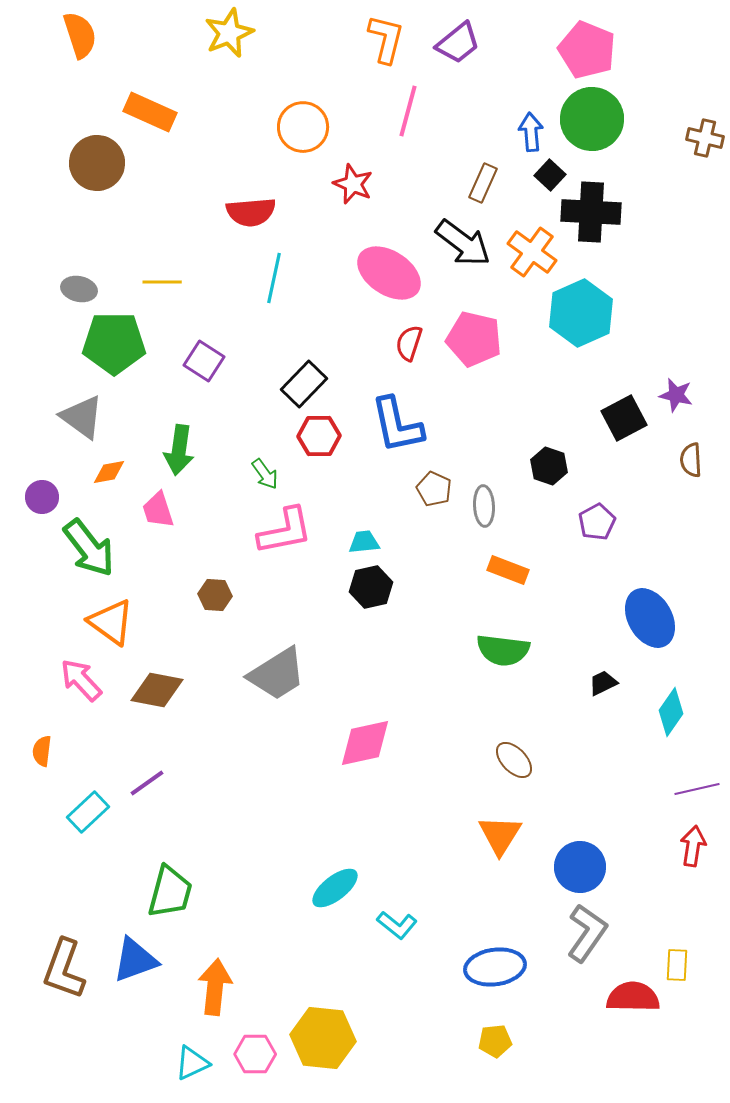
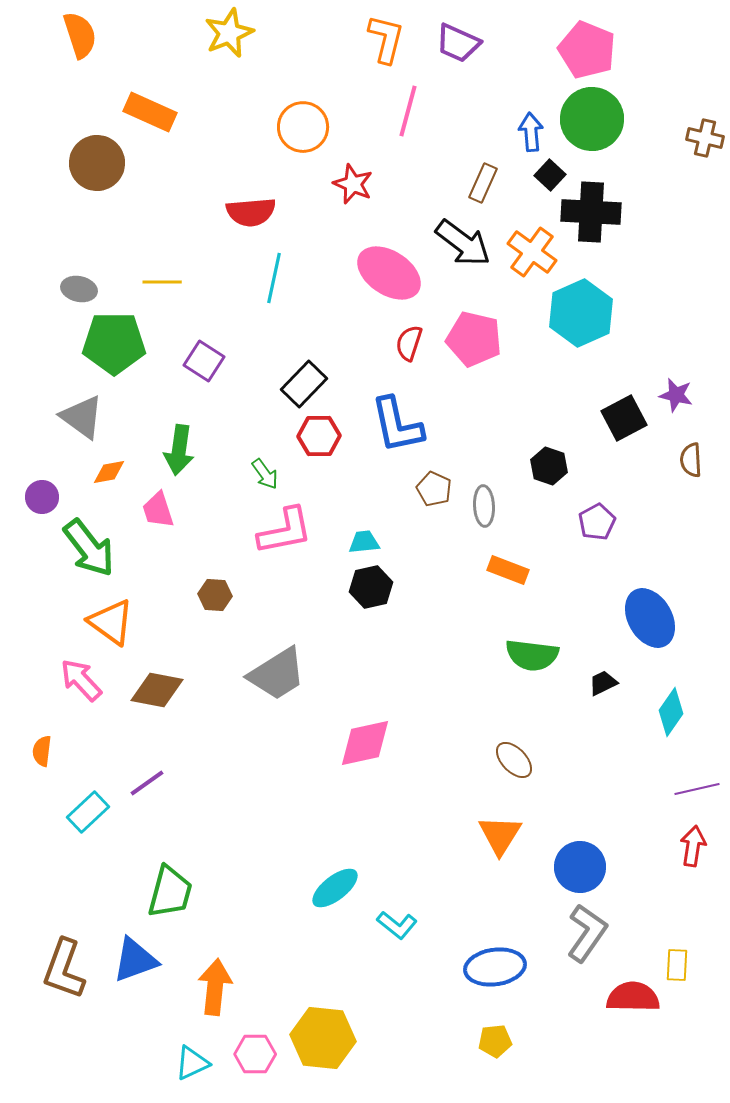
purple trapezoid at (458, 43): rotated 63 degrees clockwise
green semicircle at (503, 650): moved 29 px right, 5 px down
